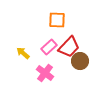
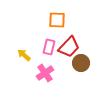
pink rectangle: rotated 35 degrees counterclockwise
yellow arrow: moved 1 px right, 2 px down
brown circle: moved 1 px right, 2 px down
pink cross: rotated 18 degrees clockwise
